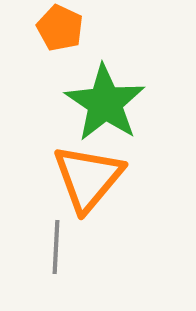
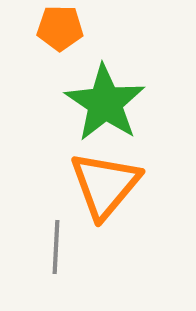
orange pentagon: rotated 24 degrees counterclockwise
orange triangle: moved 17 px right, 7 px down
